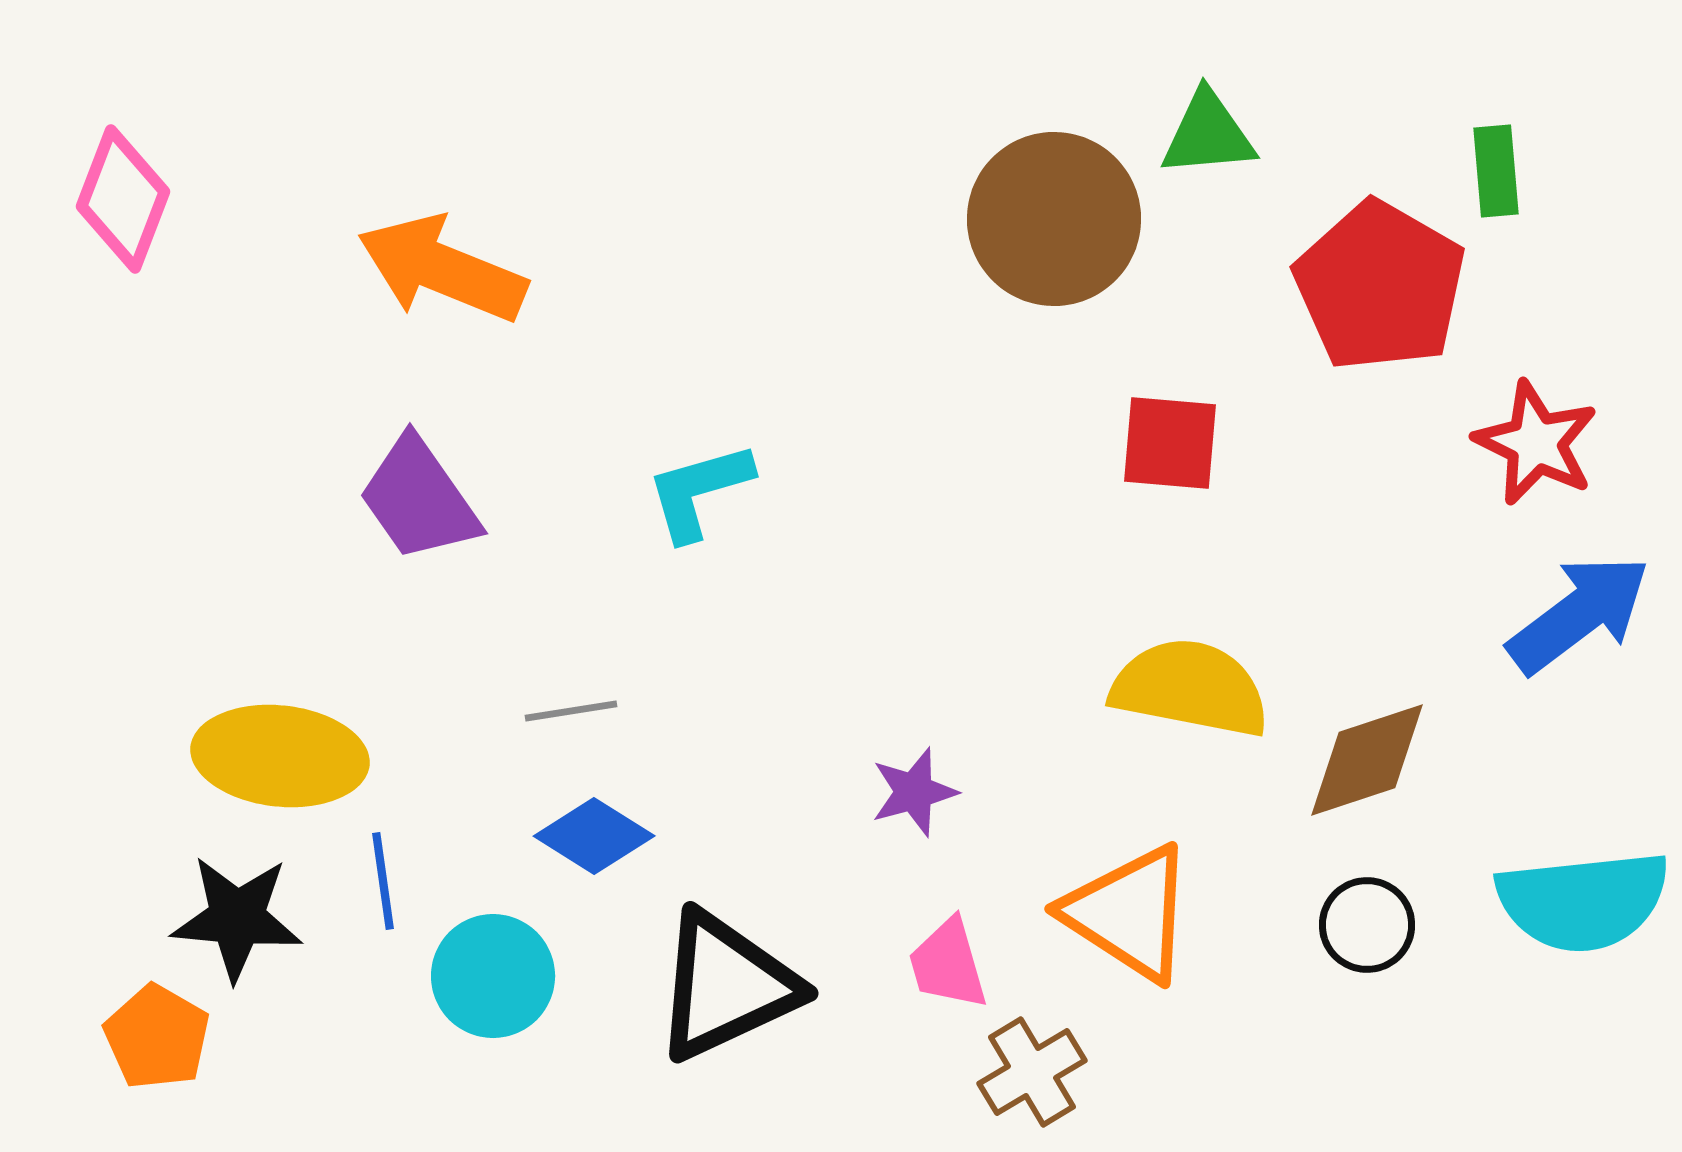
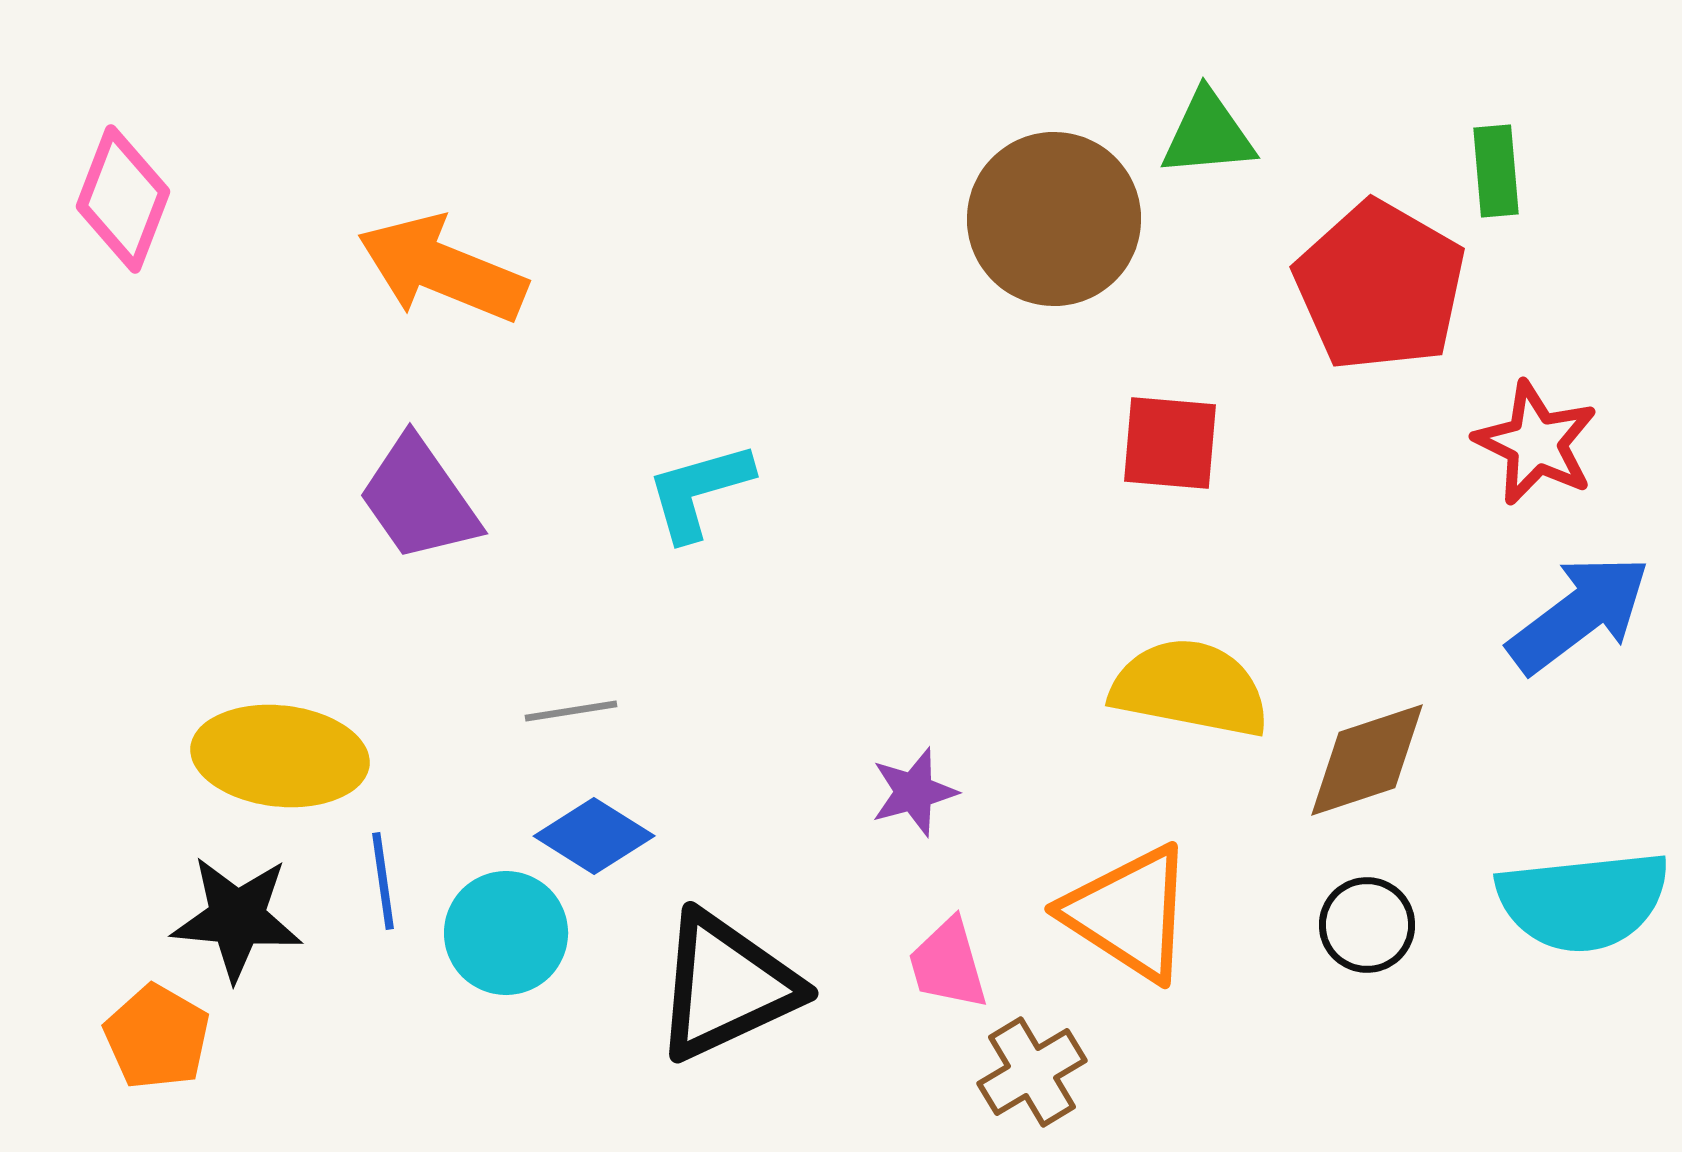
cyan circle: moved 13 px right, 43 px up
